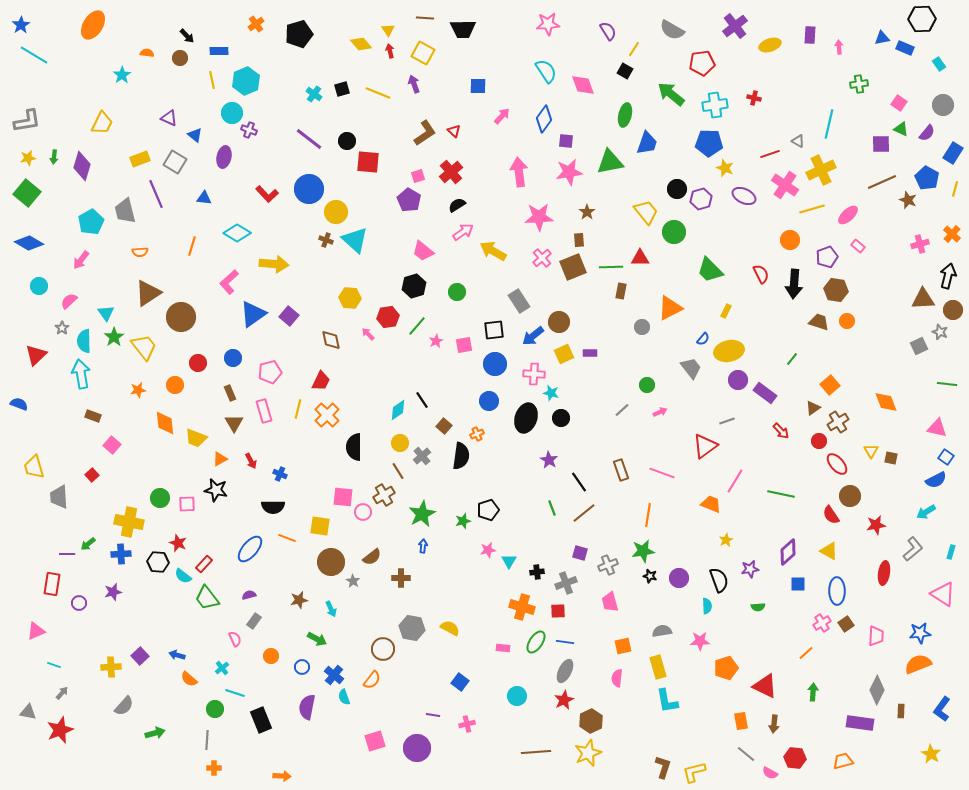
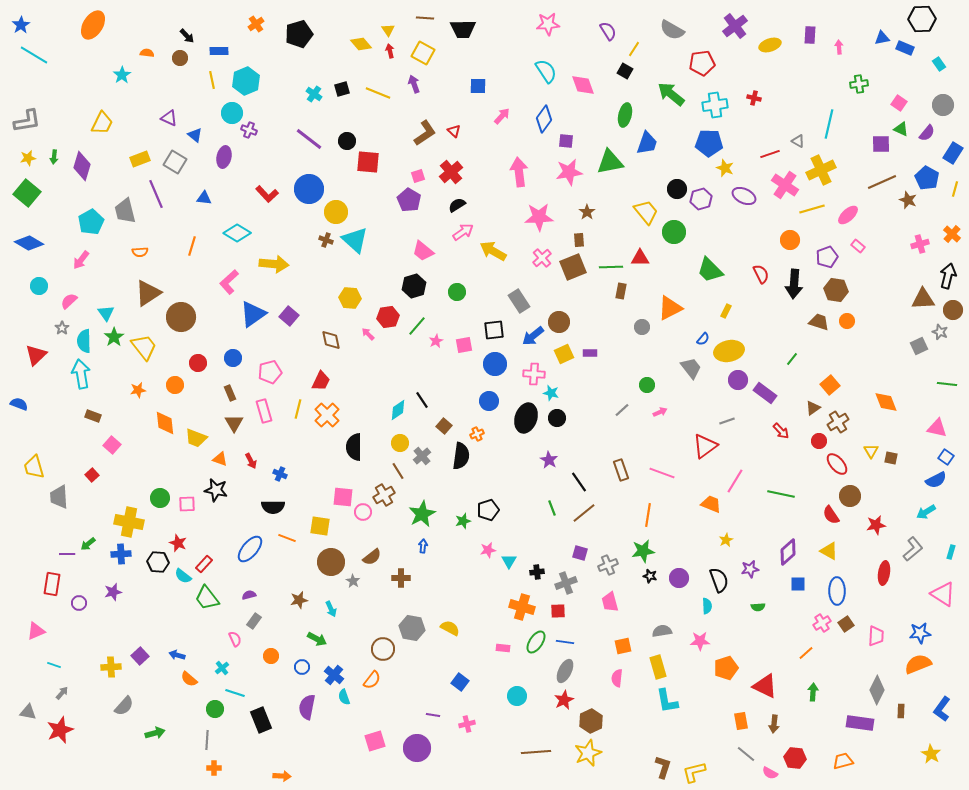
black circle at (561, 418): moved 4 px left
orange triangle at (220, 459): rotated 49 degrees clockwise
